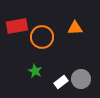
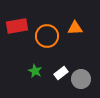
orange circle: moved 5 px right, 1 px up
white rectangle: moved 9 px up
